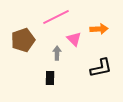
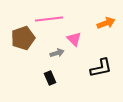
pink line: moved 7 px left, 2 px down; rotated 20 degrees clockwise
orange arrow: moved 7 px right, 6 px up; rotated 18 degrees counterclockwise
brown pentagon: moved 2 px up
gray arrow: rotated 72 degrees clockwise
black rectangle: rotated 24 degrees counterclockwise
